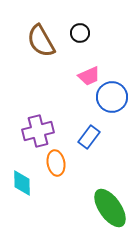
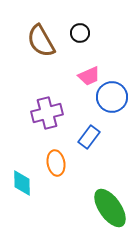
purple cross: moved 9 px right, 18 px up
